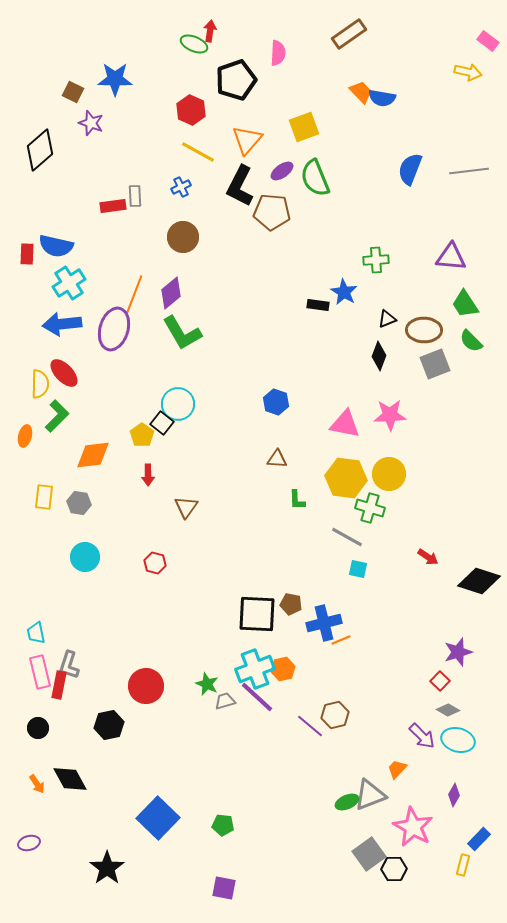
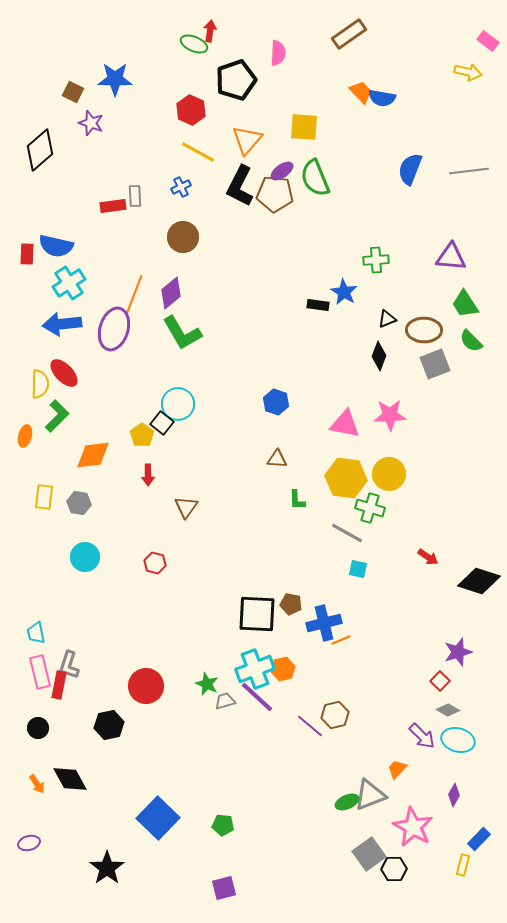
yellow square at (304, 127): rotated 24 degrees clockwise
brown pentagon at (272, 212): moved 3 px right, 18 px up
gray line at (347, 537): moved 4 px up
purple square at (224, 888): rotated 25 degrees counterclockwise
